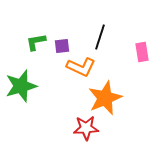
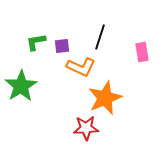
green star: rotated 16 degrees counterclockwise
